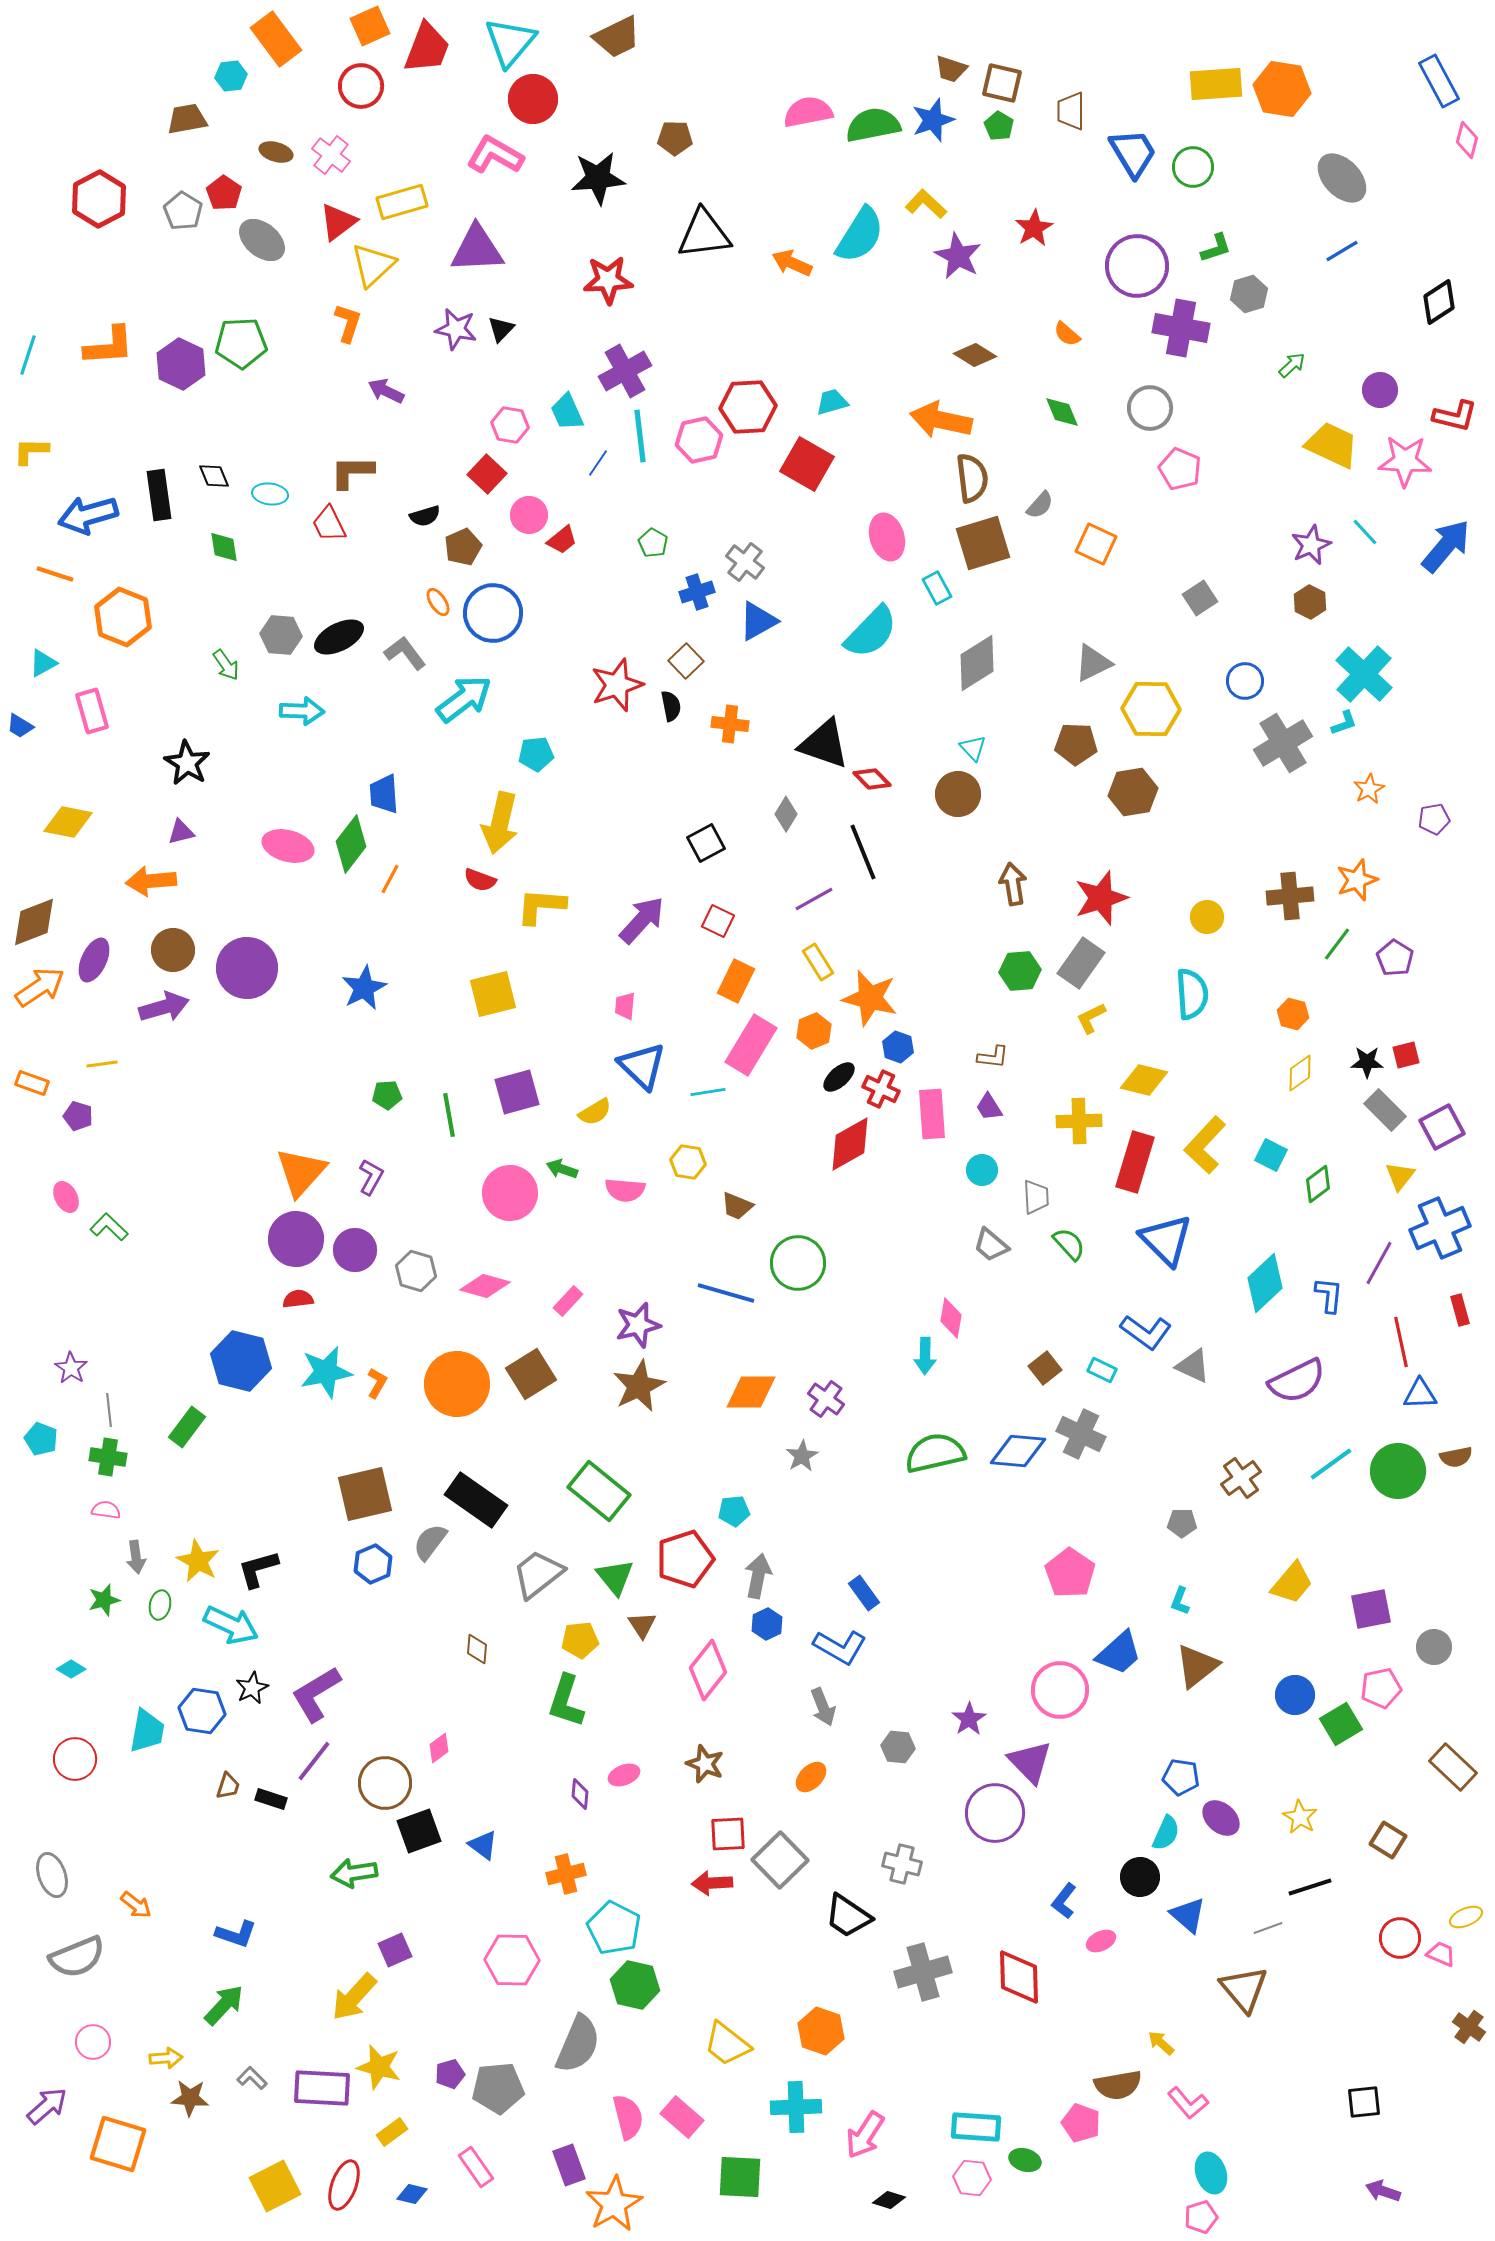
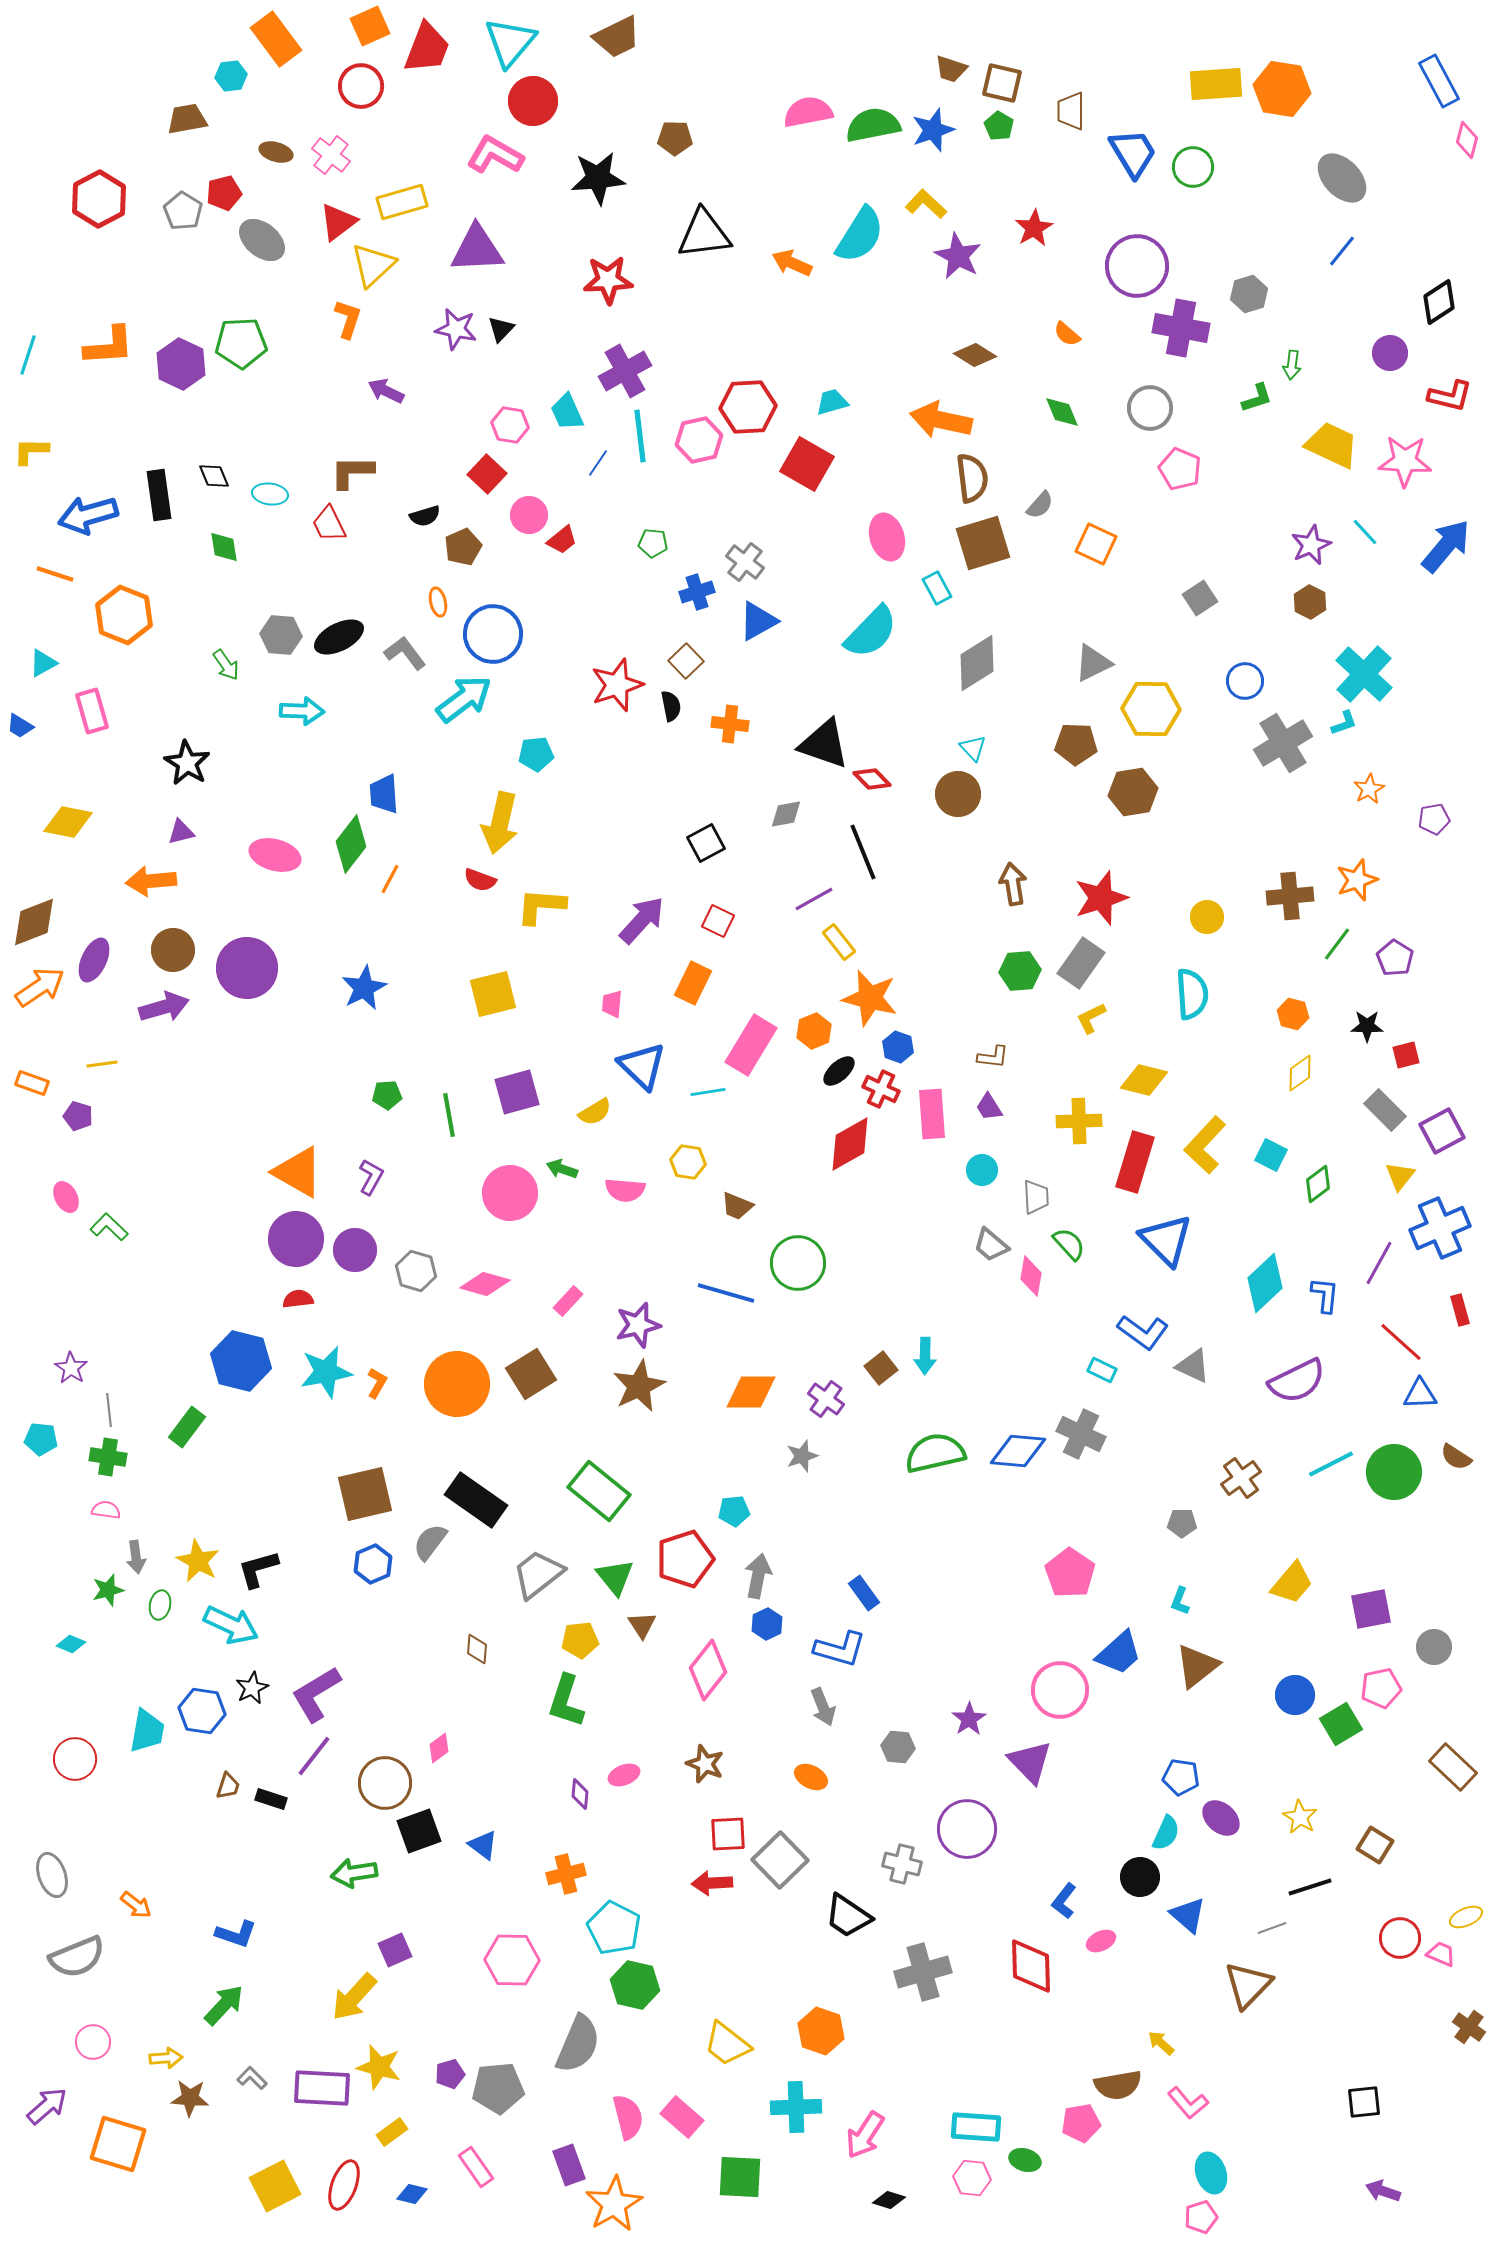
red circle at (533, 99): moved 2 px down
blue star at (933, 120): moved 10 px down
red pentagon at (224, 193): rotated 24 degrees clockwise
green L-shape at (1216, 248): moved 41 px right, 150 px down
blue line at (1342, 251): rotated 20 degrees counterclockwise
orange L-shape at (348, 323): moved 4 px up
green arrow at (1292, 365): rotated 140 degrees clockwise
purple circle at (1380, 390): moved 10 px right, 37 px up
red L-shape at (1455, 416): moved 5 px left, 20 px up
green pentagon at (653, 543): rotated 24 degrees counterclockwise
orange ellipse at (438, 602): rotated 20 degrees clockwise
blue circle at (493, 613): moved 21 px down
orange hexagon at (123, 617): moved 1 px right, 2 px up
gray diamond at (786, 814): rotated 48 degrees clockwise
pink ellipse at (288, 846): moved 13 px left, 9 px down
yellow rectangle at (818, 962): moved 21 px right, 20 px up; rotated 6 degrees counterclockwise
orange rectangle at (736, 981): moved 43 px left, 2 px down
pink trapezoid at (625, 1006): moved 13 px left, 2 px up
black star at (1367, 1062): moved 36 px up
black ellipse at (839, 1077): moved 6 px up
purple square at (1442, 1127): moved 4 px down
orange triangle at (301, 1172): moved 3 px left; rotated 42 degrees counterclockwise
pink diamond at (485, 1286): moved 2 px up
blue L-shape at (1329, 1295): moved 4 px left
pink diamond at (951, 1318): moved 80 px right, 42 px up
blue L-shape at (1146, 1332): moved 3 px left
red line at (1401, 1342): rotated 36 degrees counterclockwise
brown square at (1045, 1368): moved 164 px left
cyan pentagon at (41, 1439): rotated 16 degrees counterclockwise
gray star at (802, 1456): rotated 12 degrees clockwise
brown semicircle at (1456, 1457): rotated 44 degrees clockwise
cyan line at (1331, 1464): rotated 9 degrees clockwise
green circle at (1398, 1471): moved 4 px left, 1 px down
green star at (104, 1600): moved 4 px right, 10 px up
blue L-shape at (840, 1647): moved 2 px down; rotated 14 degrees counterclockwise
cyan diamond at (71, 1669): moved 25 px up; rotated 8 degrees counterclockwise
purple line at (314, 1761): moved 5 px up
orange ellipse at (811, 1777): rotated 72 degrees clockwise
purple circle at (995, 1813): moved 28 px left, 16 px down
brown square at (1388, 1840): moved 13 px left, 5 px down
gray line at (1268, 1928): moved 4 px right
red diamond at (1019, 1977): moved 12 px right, 11 px up
brown triangle at (1244, 1989): moved 4 px right, 4 px up; rotated 24 degrees clockwise
pink pentagon at (1081, 2123): rotated 30 degrees counterclockwise
